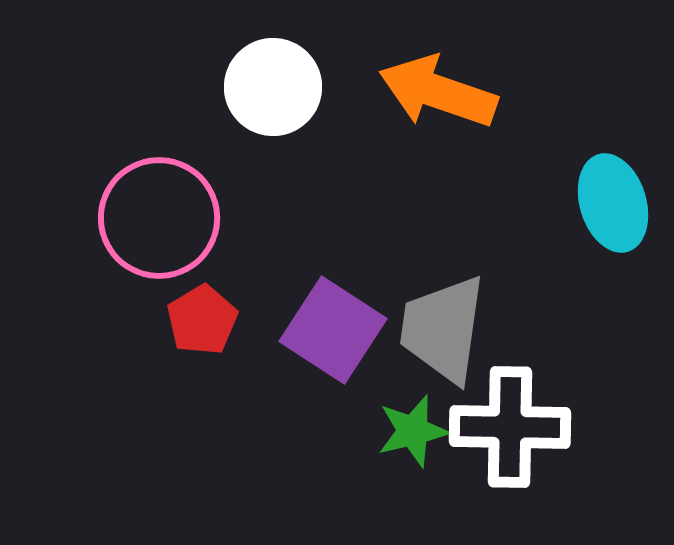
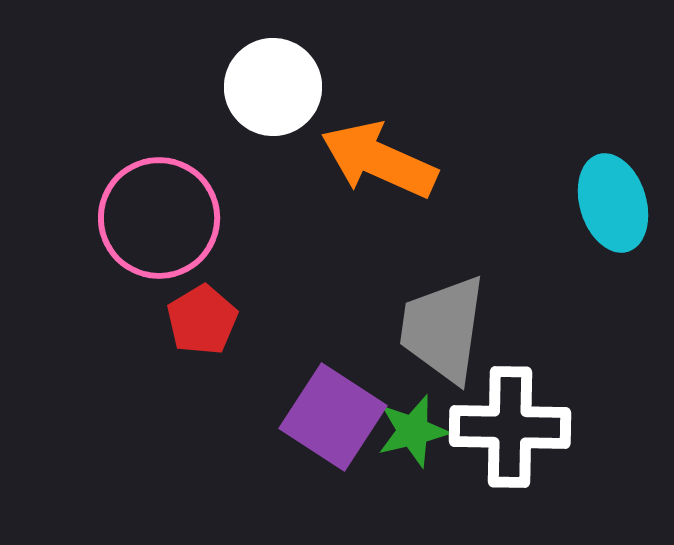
orange arrow: moved 59 px left, 68 px down; rotated 5 degrees clockwise
purple square: moved 87 px down
